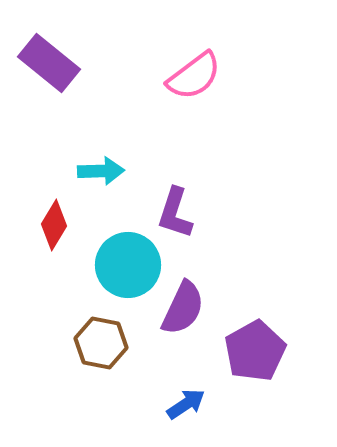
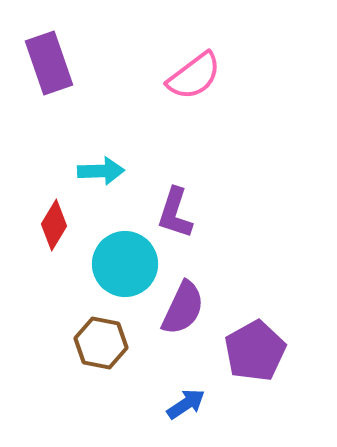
purple rectangle: rotated 32 degrees clockwise
cyan circle: moved 3 px left, 1 px up
